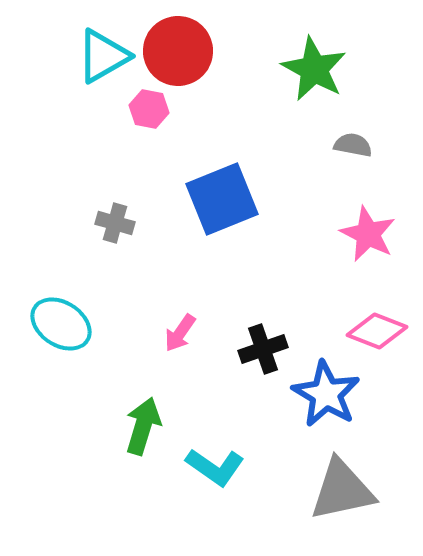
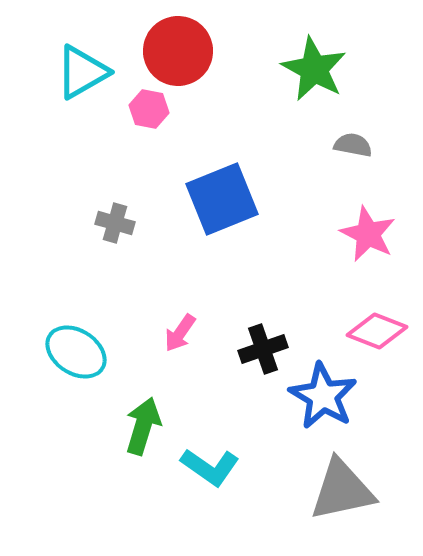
cyan triangle: moved 21 px left, 16 px down
cyan ellipse: moved 15 px right, 28 px down
blue star: moved 3 px left, 2 px down
cyan L-shape: moved 5 px left
